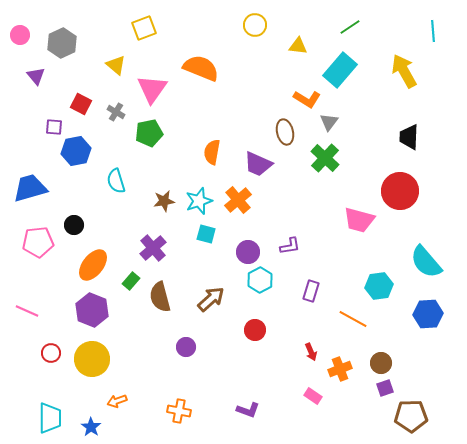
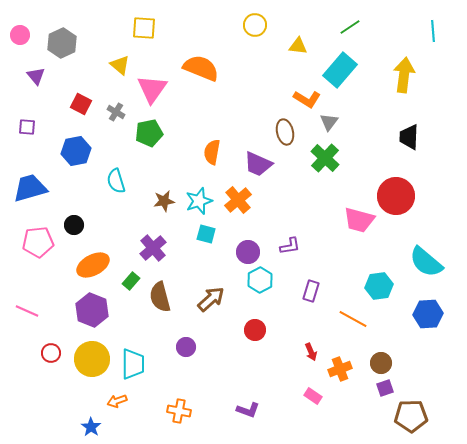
yellow square at (144, 28): rotated 25 degrees clockwise
yellow triangle at (116, 65): moved 4 px right
yellow arrow at (404, 71): moved 4 px down; rotated 36 degrees clockwise
purple square at (54, 127): moved 27 px left
red circle at (400, 191): moved 4 px left, 5 px down
cyan semicircle at (426, 262): rotated 9 degrees counterclockwise
orange ellipse at (93, 265): rotated 24 degrees clockwise
cyan trapezoid at (50, 418): moved 83 px right, 54 px up
